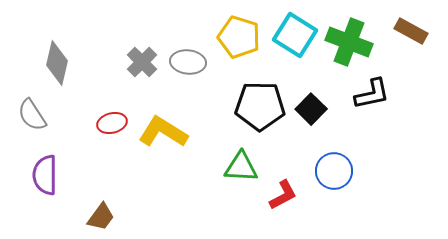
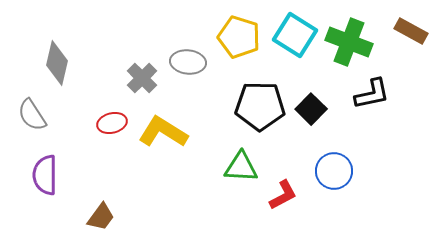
gray cross: moved 16 px down
